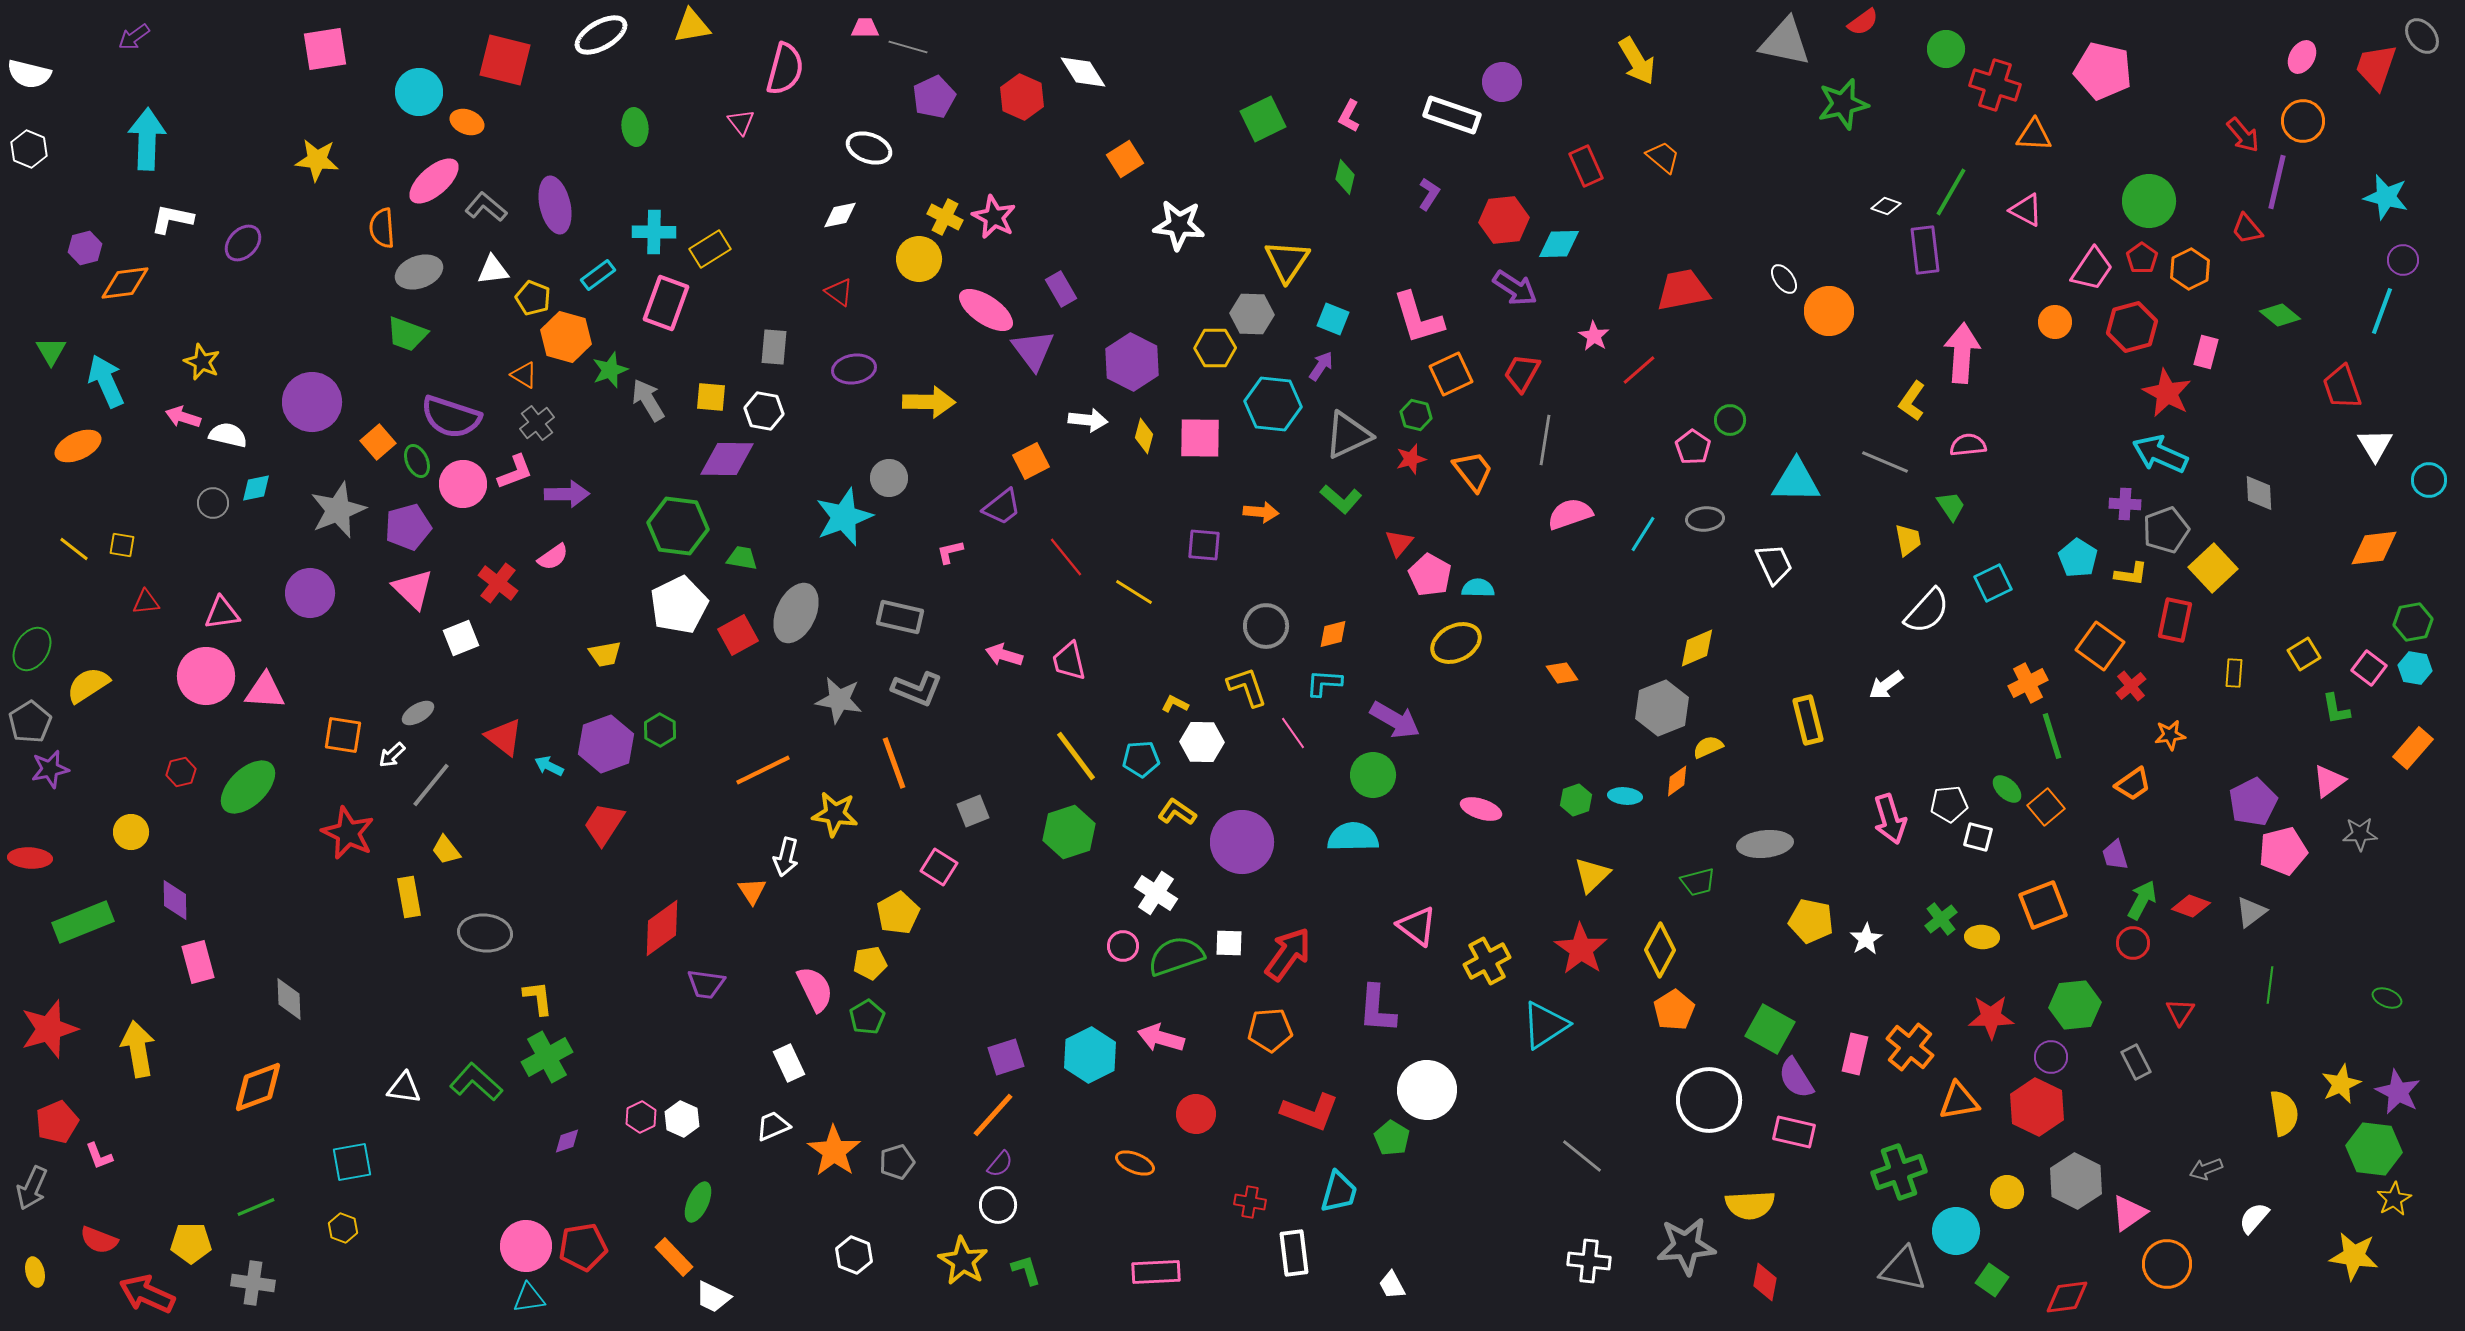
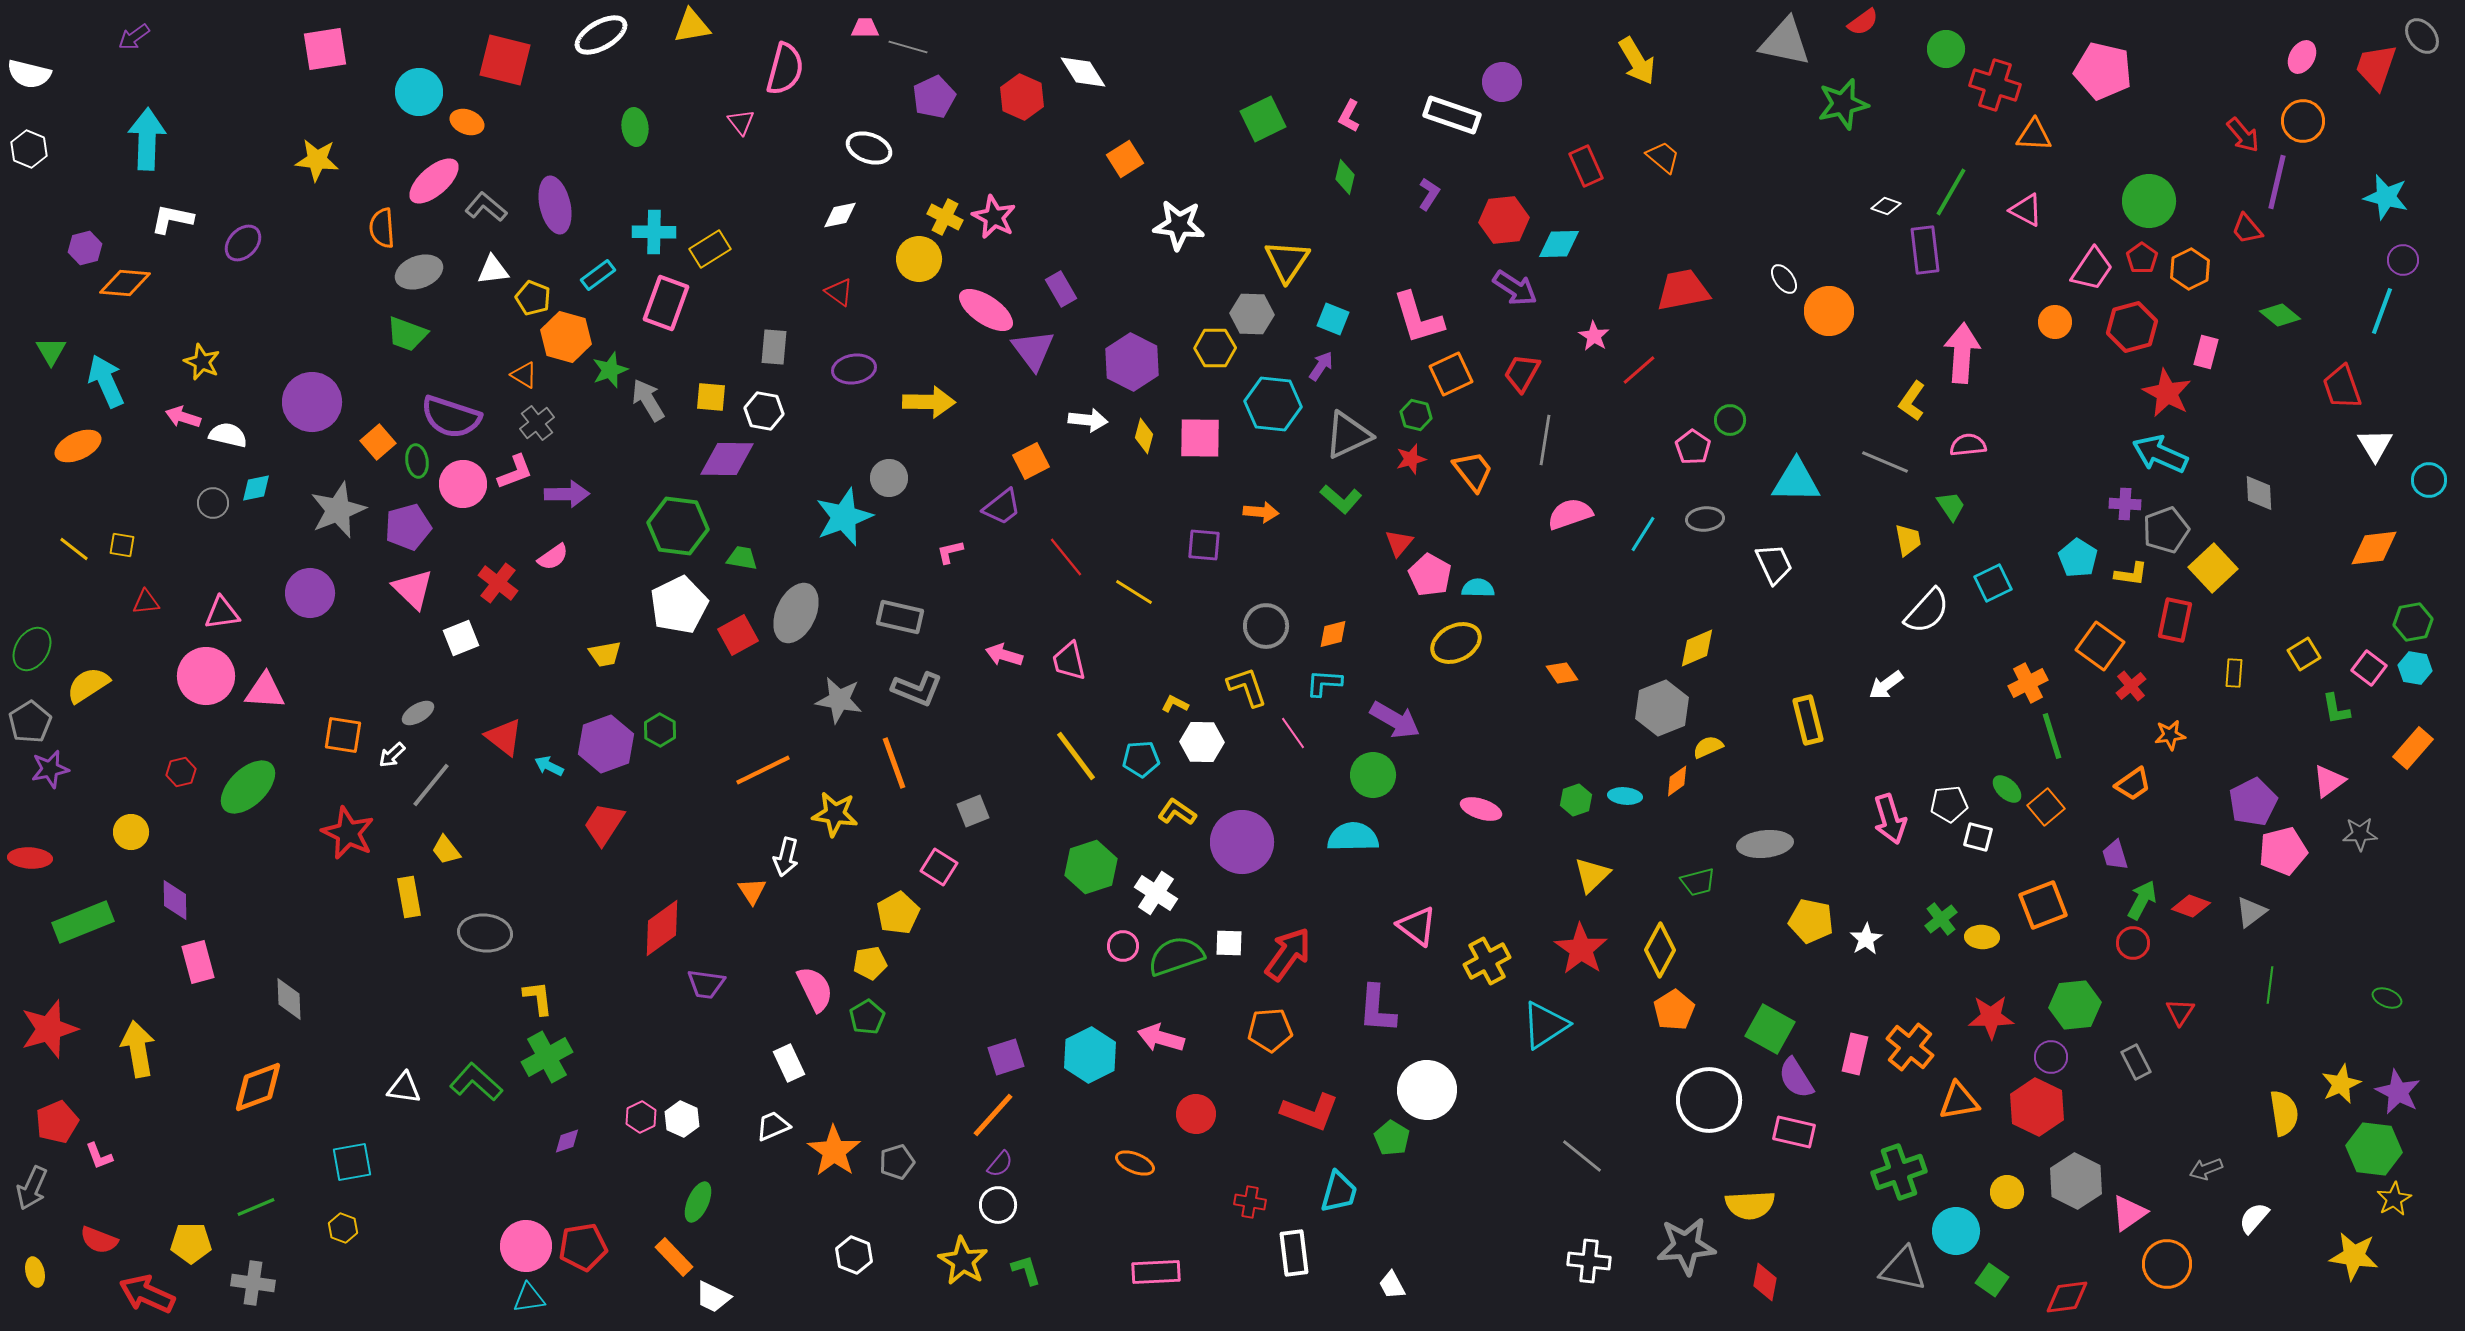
orange diamond at (125, 283): rotated 12 degrees clockwise
green ellipse at (417, 461): rotated 16 degrees clockwise
green hexagon at (1069, 832): moved 22 px right, 35 px down
